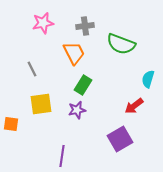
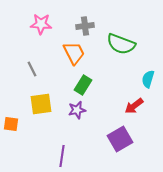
pink star: moved 2 px left, 1 px down; rotated 15 degrees clockwise
